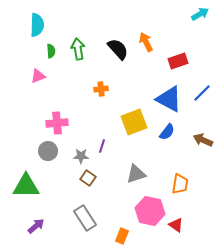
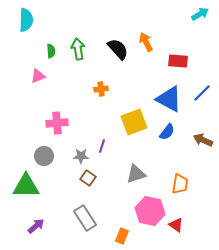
cyan semicircle: moved 11 px left, 5 px up
red rectangle: rotated 24 degrees clockwise
gray circle: moved 4 px left, 5 px down
